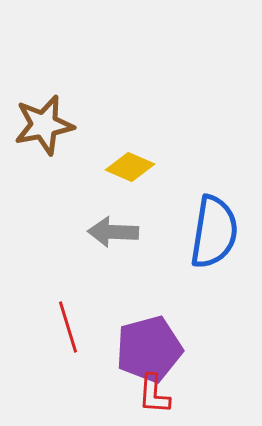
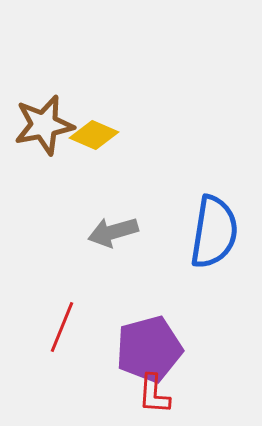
yellow diamond: moved 36 px left, 32 px up
gray arrow: rotated 18 degrees counterclockwise
red line: moved 6 px left; rotated 39 degrees clockwise
